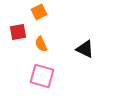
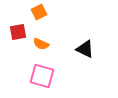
orange semicircle: rotated 42 degrees counterclockwise
